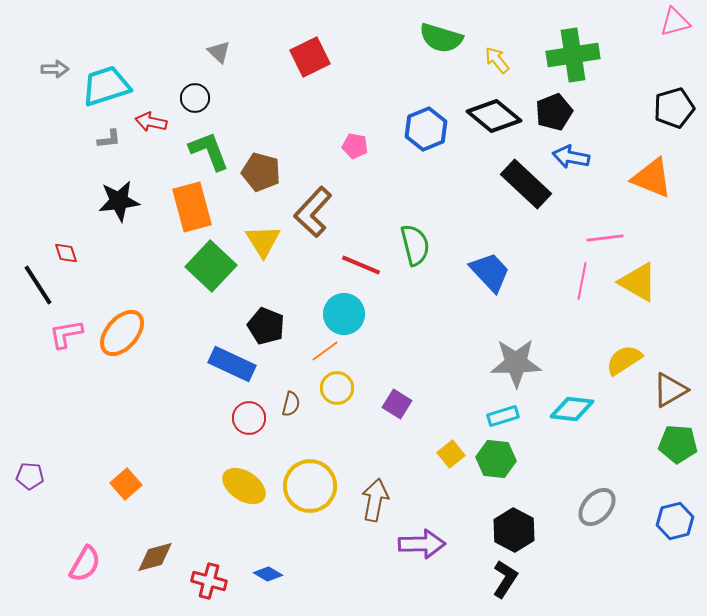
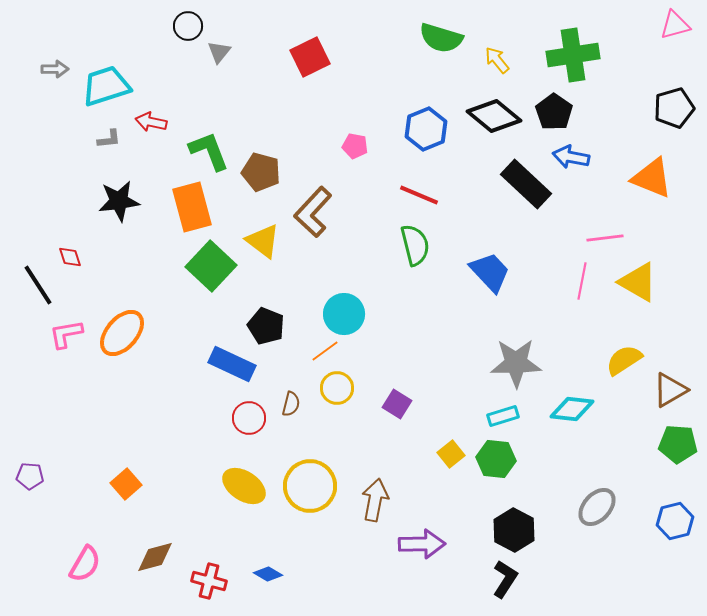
pink triangle at (675, 22): moved 3 px down
gray triangle at (219, 52): rotated 25 degrees clockwise
black circle at (195, 98): moved 7 px left, 72 px up
black pentagon at (554, 112): rotated 15 degrees counterclockwise
yellow triangle at (263, 241): rotated 21 degrees counterclockwise
red diamond at (66, 253): moved 4 px right, 4 px down
red line at (361, 265): moved 58 px right, 70 px up
